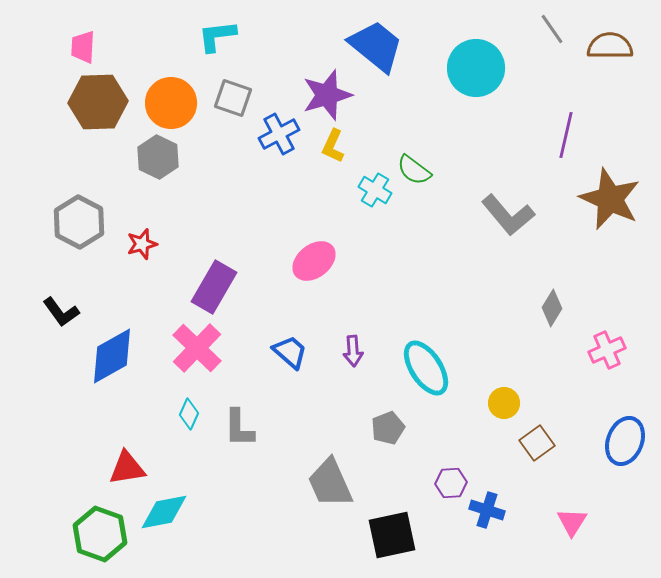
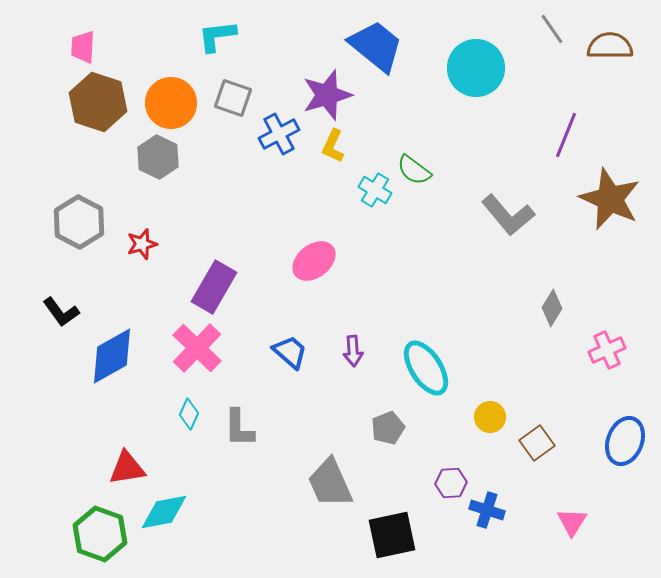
brown hexagon at (98, 102): rotated 20 degrees clockwise
purple line at (566, 135): rotated 9 degrees clockwise
yellow circle at (504, 403): moved 14 px left, 14 px down
